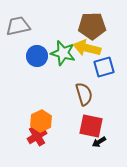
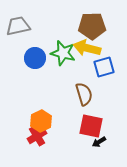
blue circle: moved 2 px left, 2 px down
